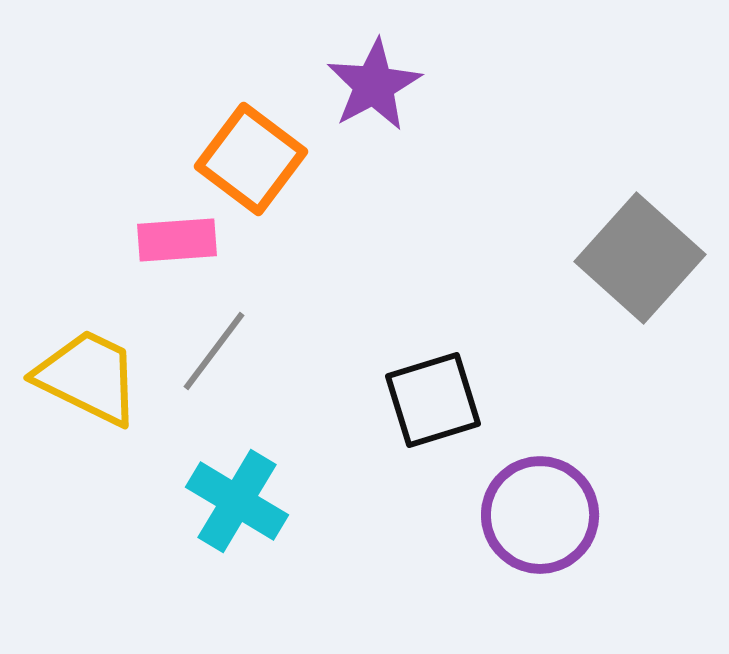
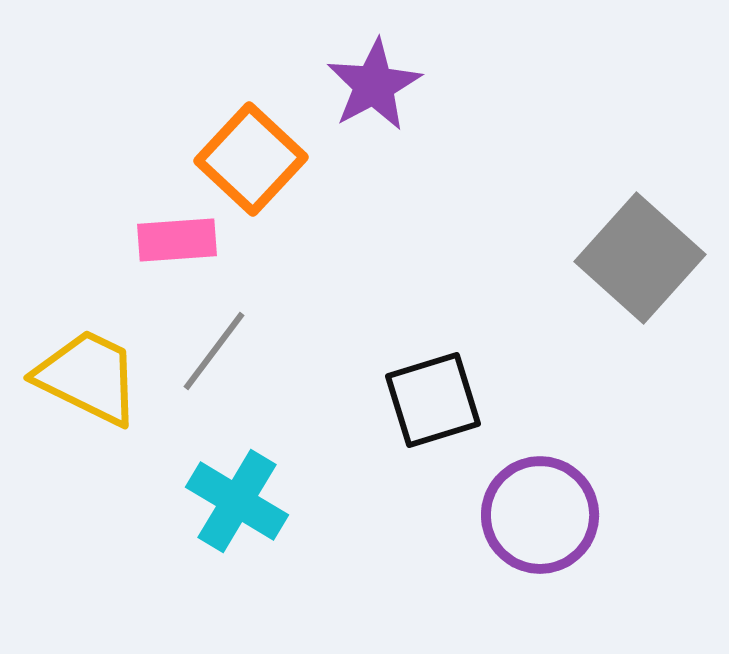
orange square: rotated 6 degrees clockwise
